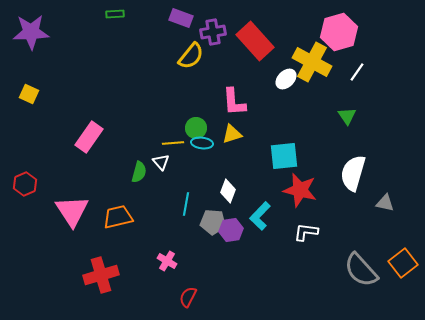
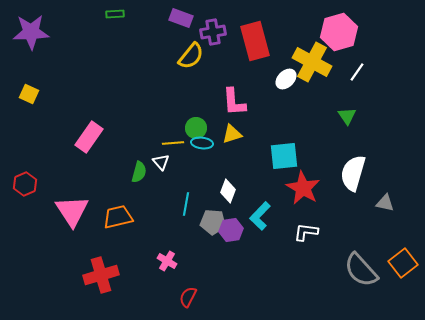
red rectangle: rotated 27 degrees clockwise
red star: moved 3 px right, 2 px up; rotated 16 degrees clockwise
